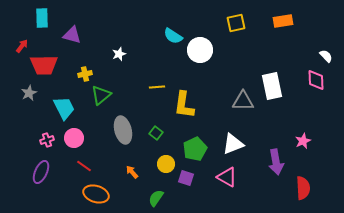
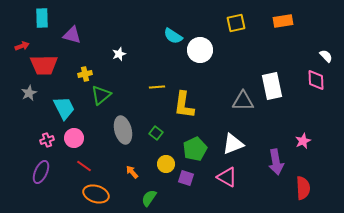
red arrow: rotated 32 degrees clockwise
green semicircle: moved 7 px left
